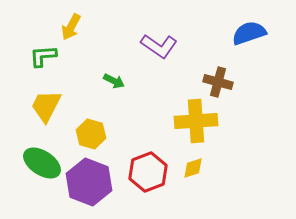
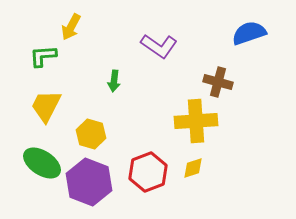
green arrow: rotated 70 degrees clockwise
